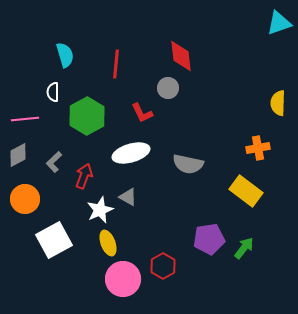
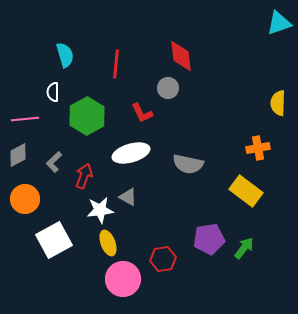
white star: rotated 16 degrees clockwise
red hexagon: moved 7 px up; rotated 20 degrees clockwise
